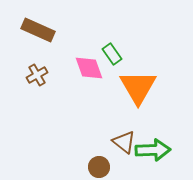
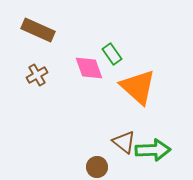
orange triangle: rotated 18 degrees counterclockwise
brown circle: moved 2 px left
